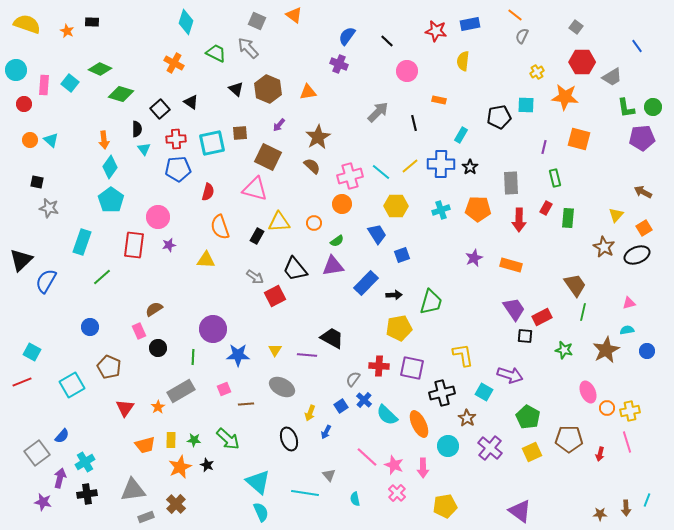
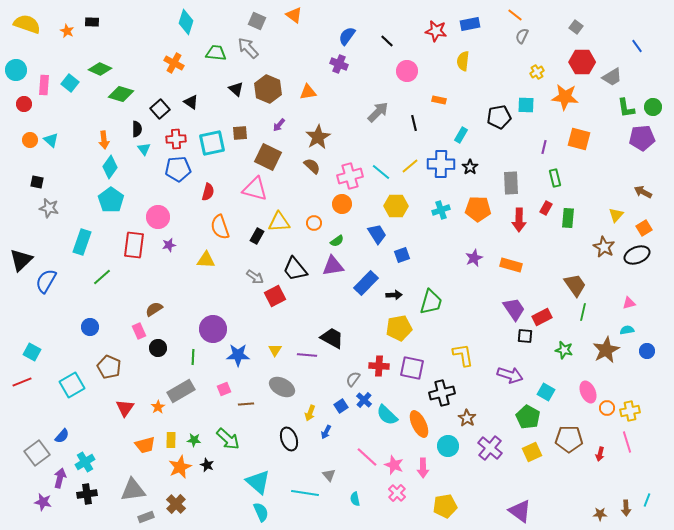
green trapezoid at (216, 53): rotated 20 degrees counterclockwise
cyan square at (484, 392): moved 62 px right
